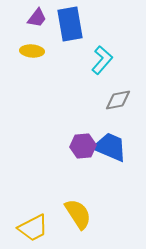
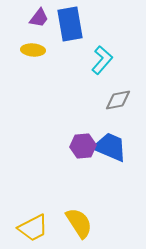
purple trapezoid: moved 2 px right
yellow ellipse: moved 1 px right, 1 px up
yellow semicircle: moved 1 px right, 9 px down
